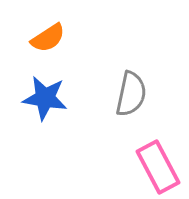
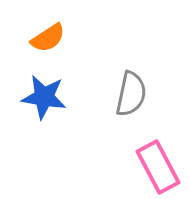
blue star: moved 1 px left, 1 px up
